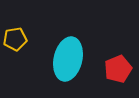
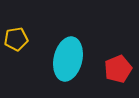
yellow pentagon: moved 1 px right
